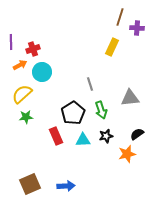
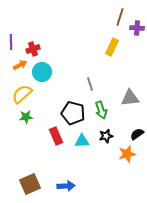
black pentagon: rotated 25 degrees counterclockwise
cyan triangle: moved 1 px left, 1 px down
